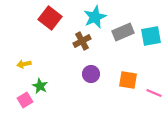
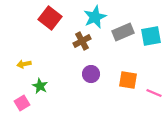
pink square: moved 3 px left, 3 px down
